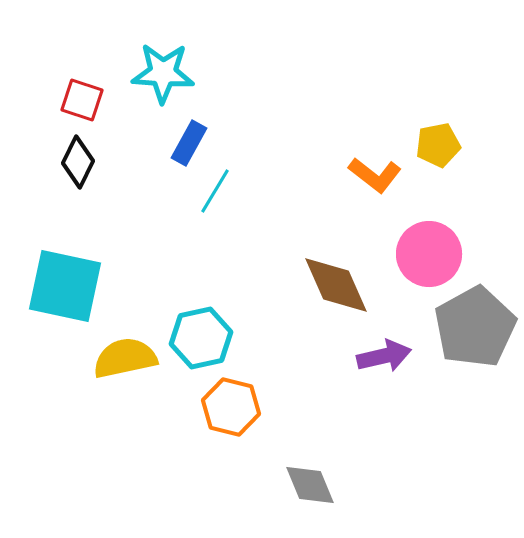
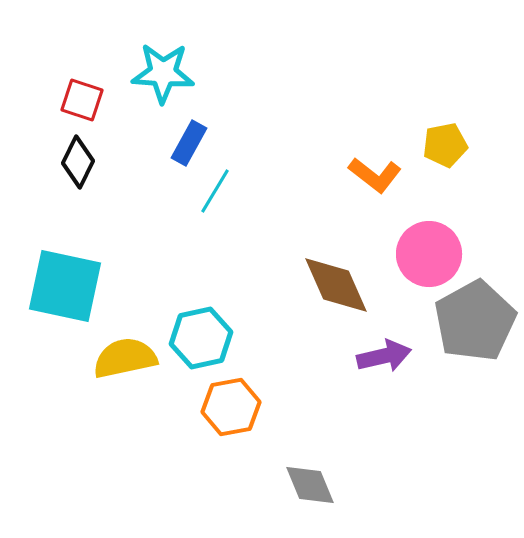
yellow pentagon: moved 7 px right
gray pentagon: moved 6 px up
orange hexagon: rotated 24 degrees counterclockwise
